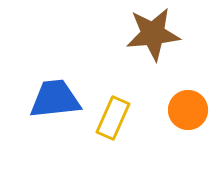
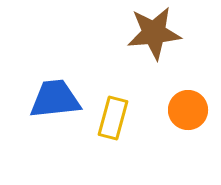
brown star: moved 1 px right, 1 px up
yellow rectangle: rotated 9 degrees counterclockwise
